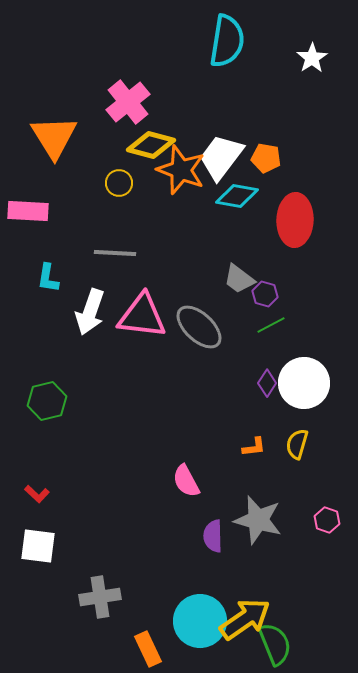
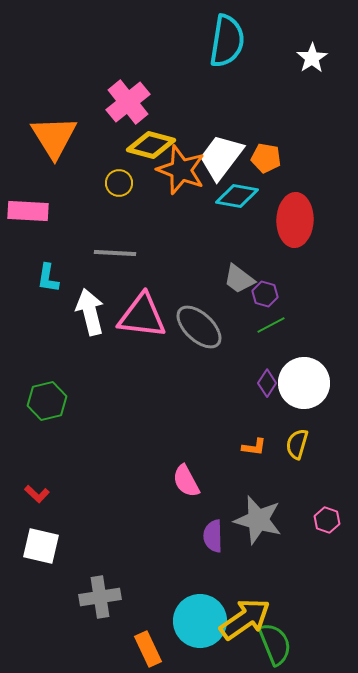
white arrow: rotated 147 degrees clockwise
orange L-shape: rotated 15 degrees clockwise
white square: moved 3 px right; rotated 6 degrees clockwise
